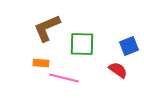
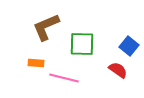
brown L-shape: moved 1 px left, 1 px up
blue square: rotated 30 degrees counterclockwise
orange rectangle: moved 5 px left
